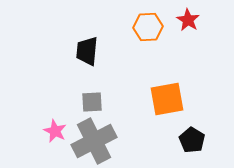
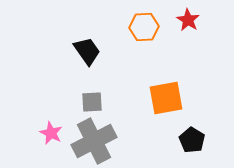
orange hexagon: moved 4 px left
black trapezoid: rotated 140 degrees clockwise
orange square: moved 1 px left, 1 px up
pink star: moved 4 px left, 2 px down
